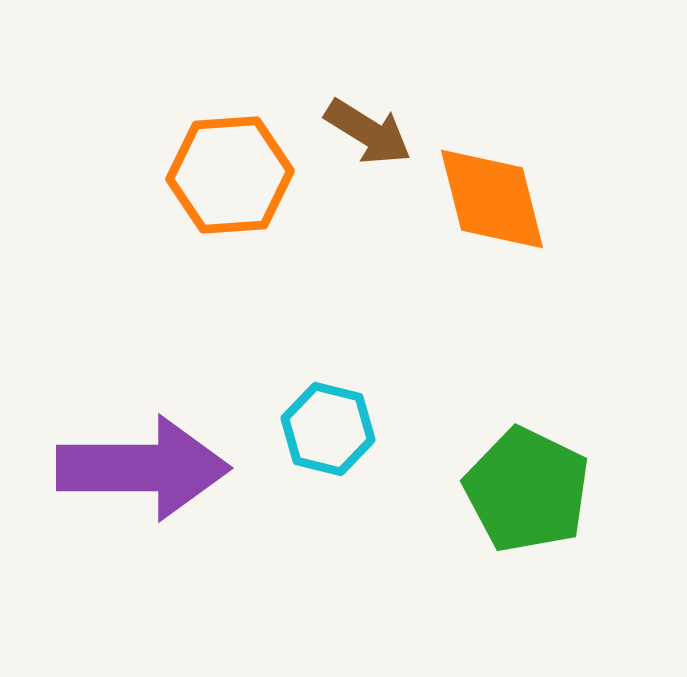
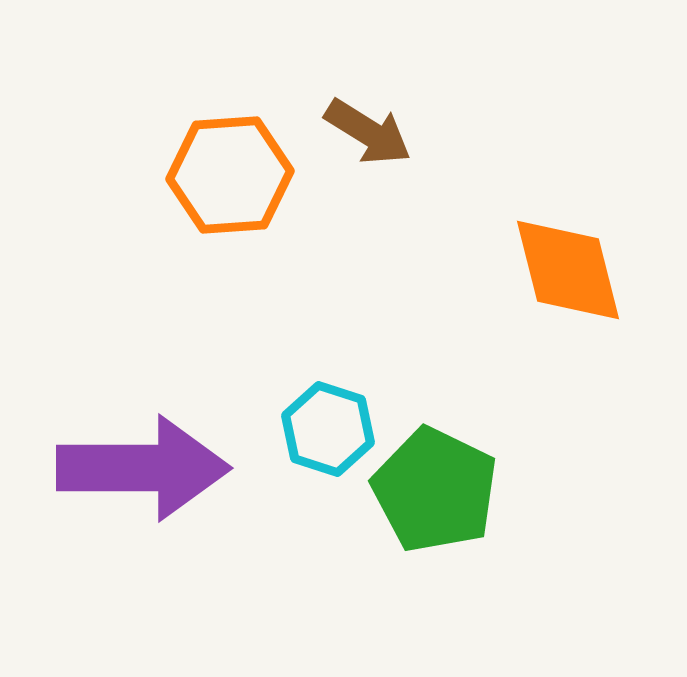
orange diamond: moved 76 px right, 71 px down
cyan hexagon: rotated 4 degrees clockwise
green pentagon: moved 92 px left
